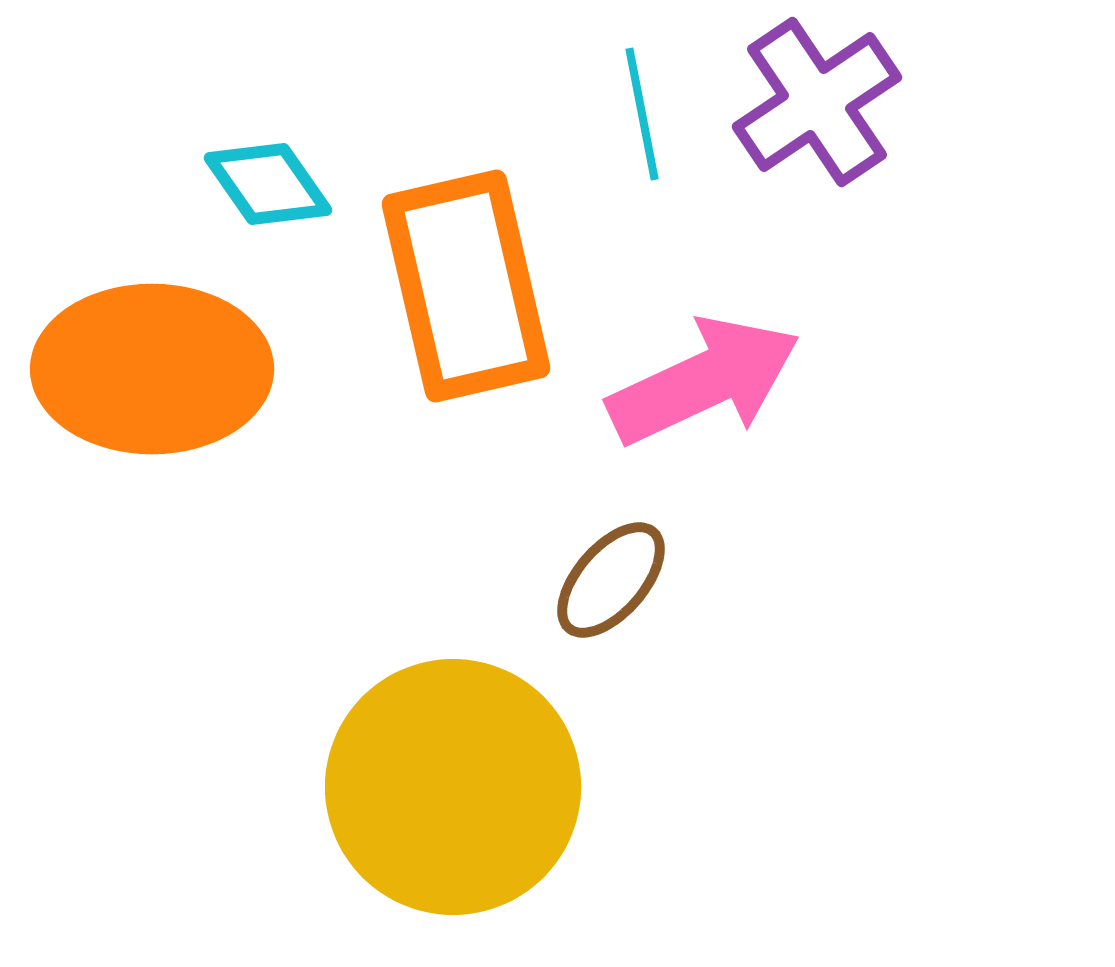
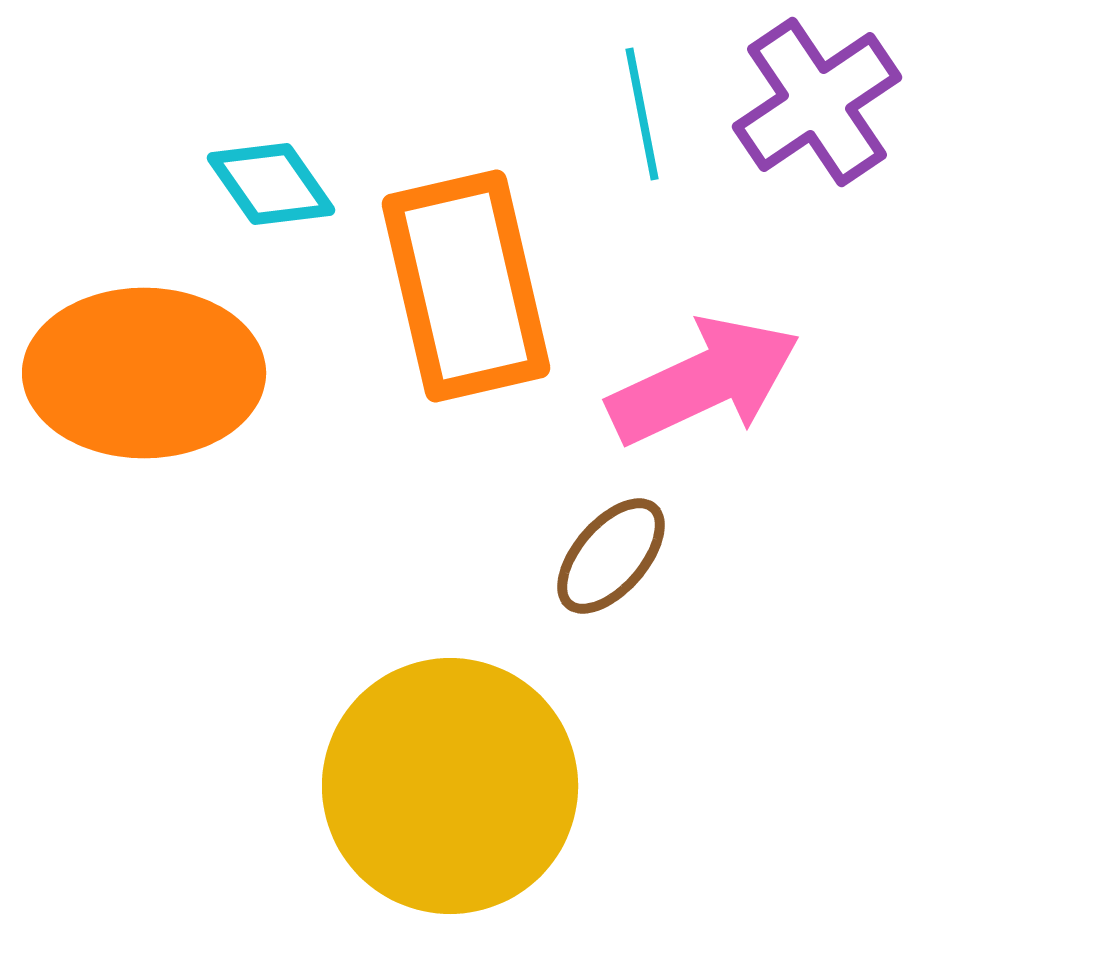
cyan diamond: moved 3 px right
orange ellipse: moved 8 px left, 4 px down
brown ellipse: moved 24 px up
yellow circle: moved 3 px left, 1 px up
